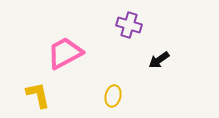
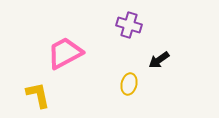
yellow ellipse: moved 16 px right, 12 px up
